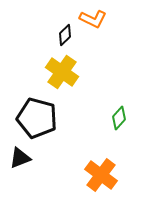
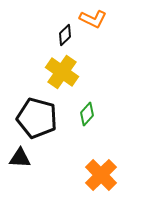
green diamond: moved 32 px left, 4 px up
black triangle: rotated 25 degrees clockwise
orange cross: rotated 8 degrees clockwise
